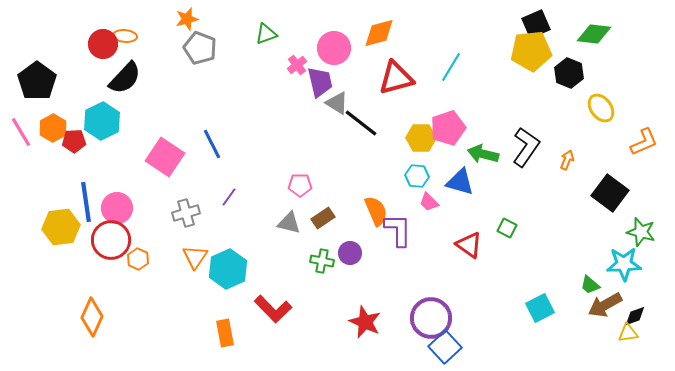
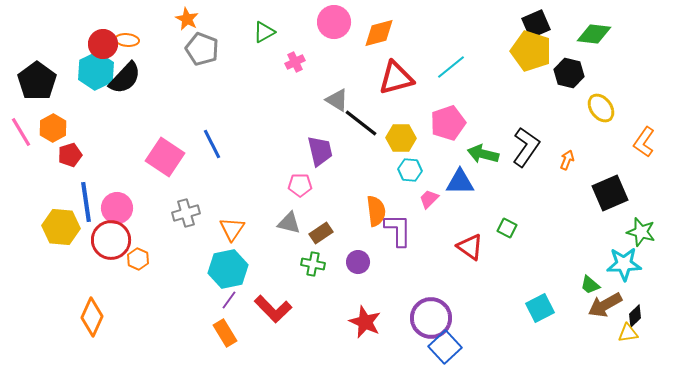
orange star at (187, 19): rotated 30 degrees counterclockwise
green triangle at (266, 34): moved 2 px left, 2 px up; rotated 10 degrees counterclockwise
orange ellipse at (125, 36): moved 2 px right, 4 px down
gray pentagon at (200, 48): moved 2 px right, 1 px down
pink circle at (334, 48): moved 26 px up
yellow pentagon at (531, 51): rotated 24 degrees clockwise
pink cross at (297, 65): moved 2 px left, 3 px up; rotated 12 degrees clockwise
cyan line at (451, 67): rotated 20 degrees clockwise
black hexagon at (569, 73): rotated 8 degrees counterclockwise
purple trapezoid at (320, 82): moved 69 px down
gray triangle at (337, 103): moved 3 px up
cyan hexagon at (102, 121): moved 6 px left, 50 px up
pink pentagon at (448, 128): moved 5 px up
yellow hexagon at (421, 138): moved 20 px left
red pentagon at (74, 141): moved 4 px left, 14 px down; rotated 15 degrees counterclockwise
orange L-shape at (644, 142): rotated 148 degrees clockwise
cyan hexagon at (417, 176): moved 7 px left, 6 px up
blue triangle at (460, 182): rotated 16 degrees counterclockwise
black square at (610, 193): rotated 30 degrees clockwise
purple line at (229, 197): moved 103 px down
pink trapezoid at (429, 202): moved 3 px up; rotated 90 degrees clockwise
orange semicircle at (376, 211): rotated 16 degrees clockwise
brown rectangle at (323, 218): moved 2 px left, 15 px down
yellow hexagon at (61, 227): rotated 12 degrees clockwise
red triangle at (469, 245): moved 1 px right, 2 px down
purple circle at (350, 253): moved 8 px right, 9 px down
orange triangle at (195, 257): moved 37 px right, 28 px up
green cross at (322, 261): moved 9 px left, 3 px down
cyan hexagon at (228, 269): rotated 12 degrees clockwise
black diamond at (635, 316): rotated 25 degrees counterclockwise
orange rectangle at (225, 333): rotated 20 degrees counterclockwise
